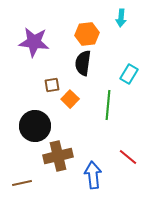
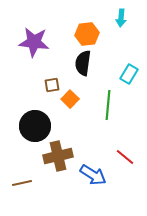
red line: moved 3 px left
blue arrow: rotated 128 degrees clockwise
